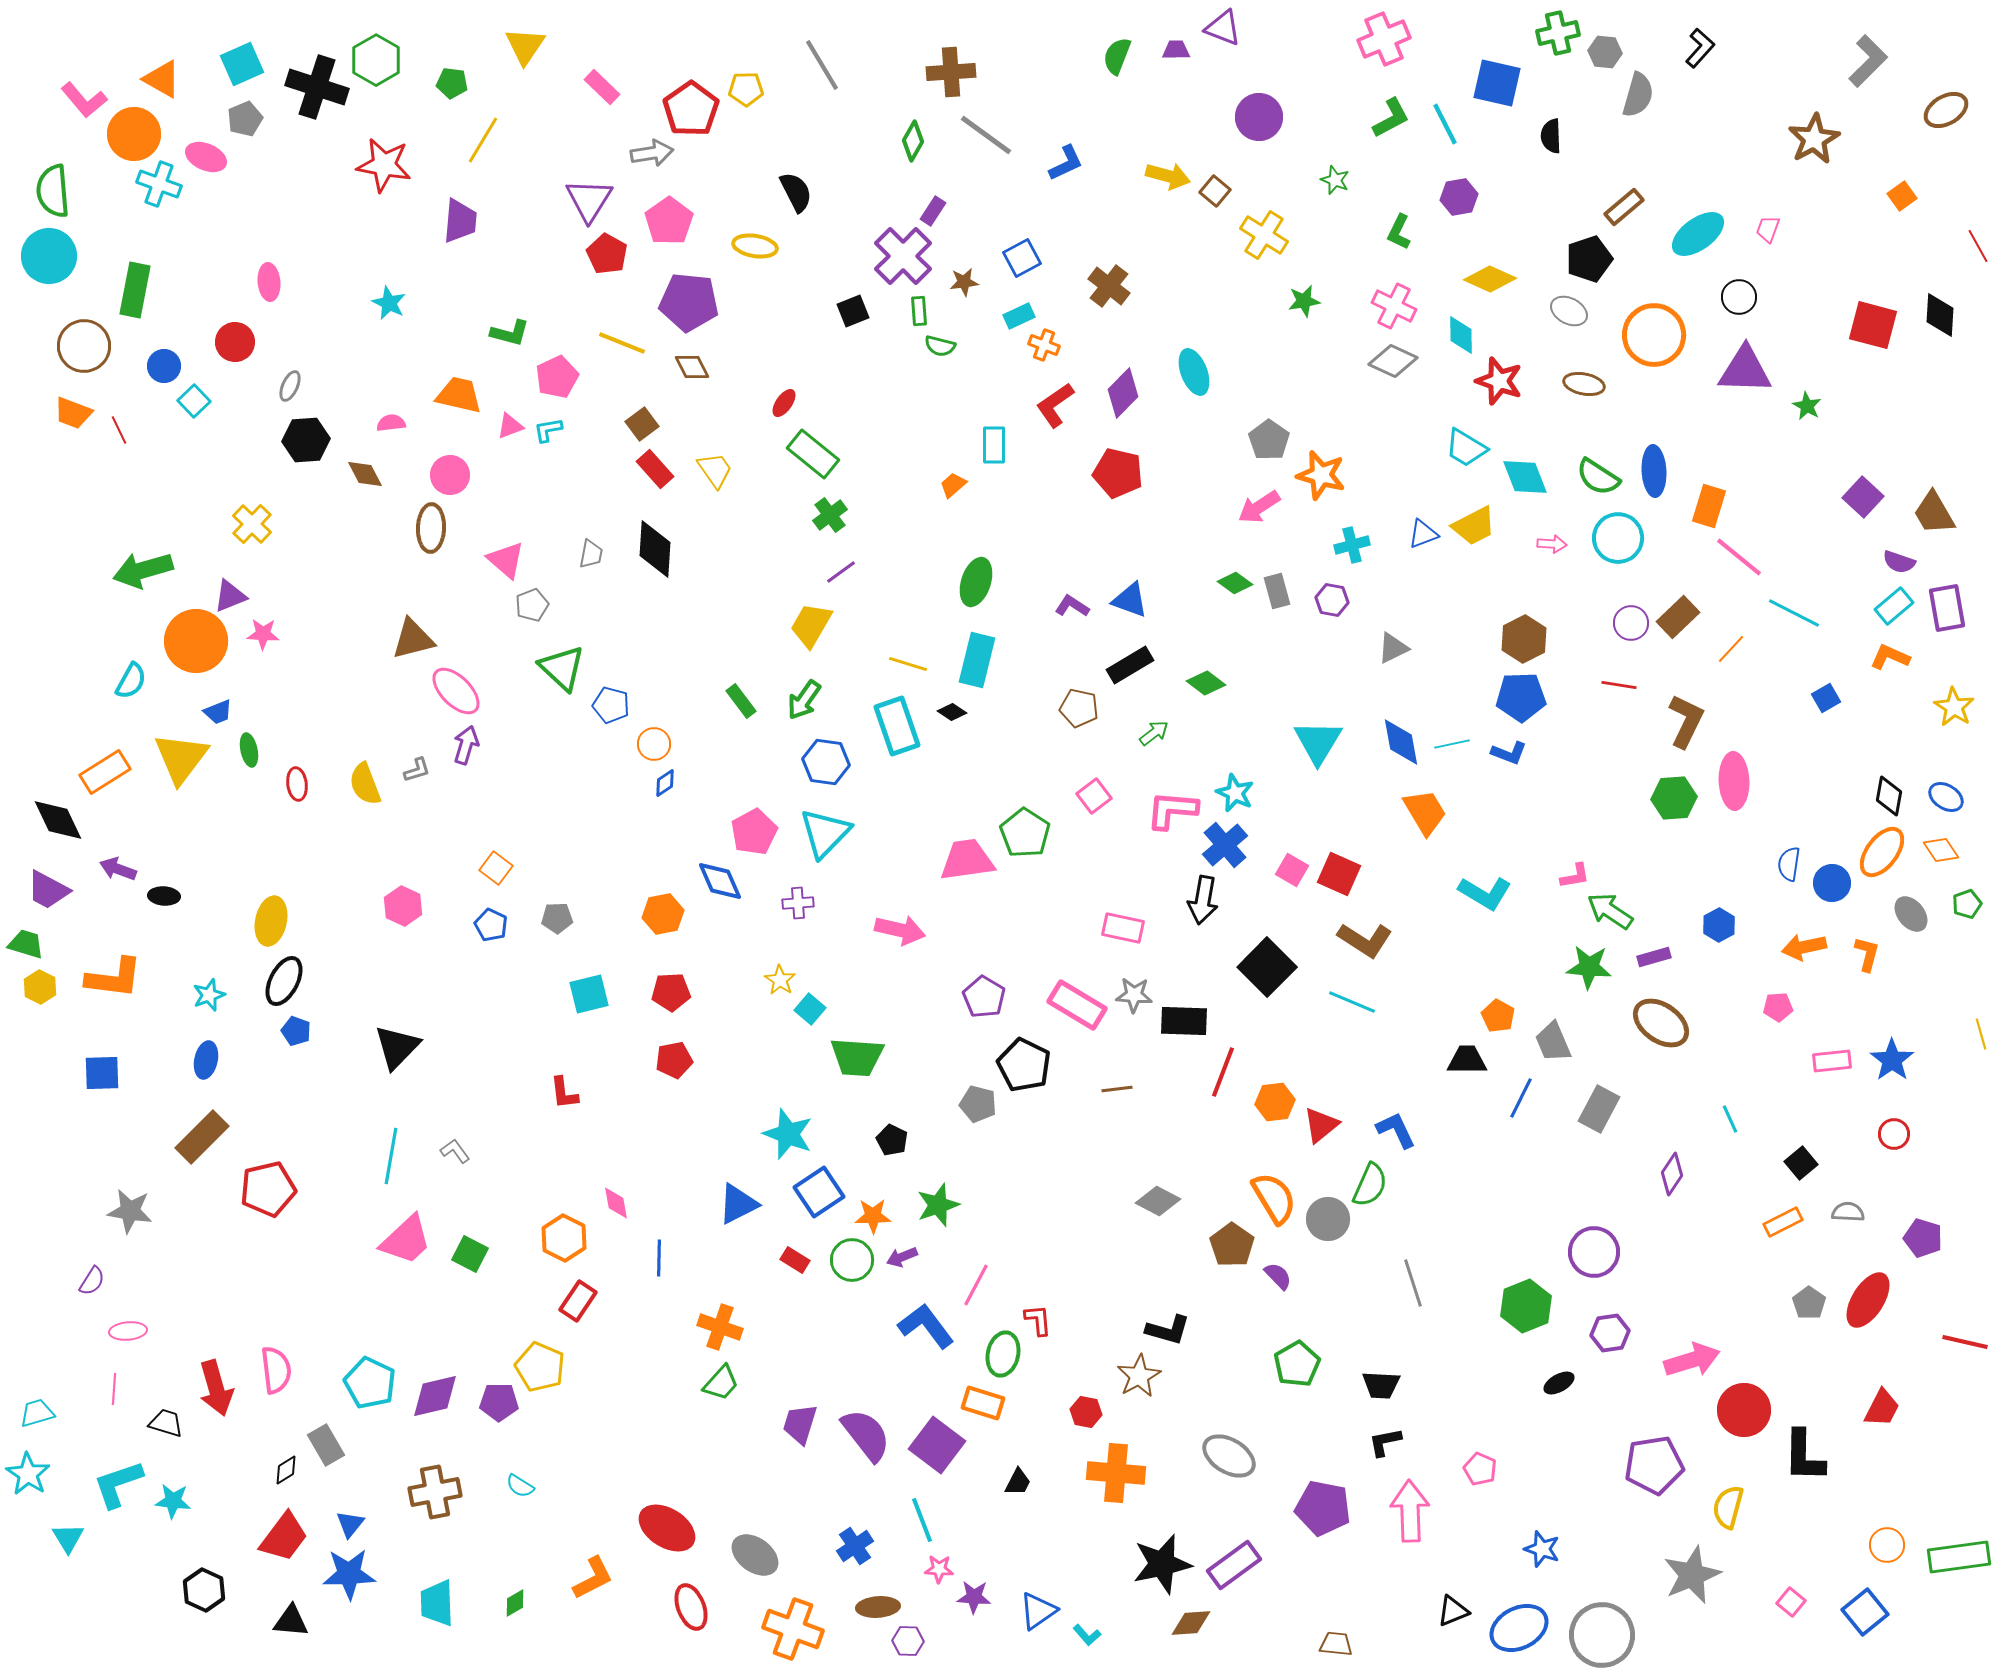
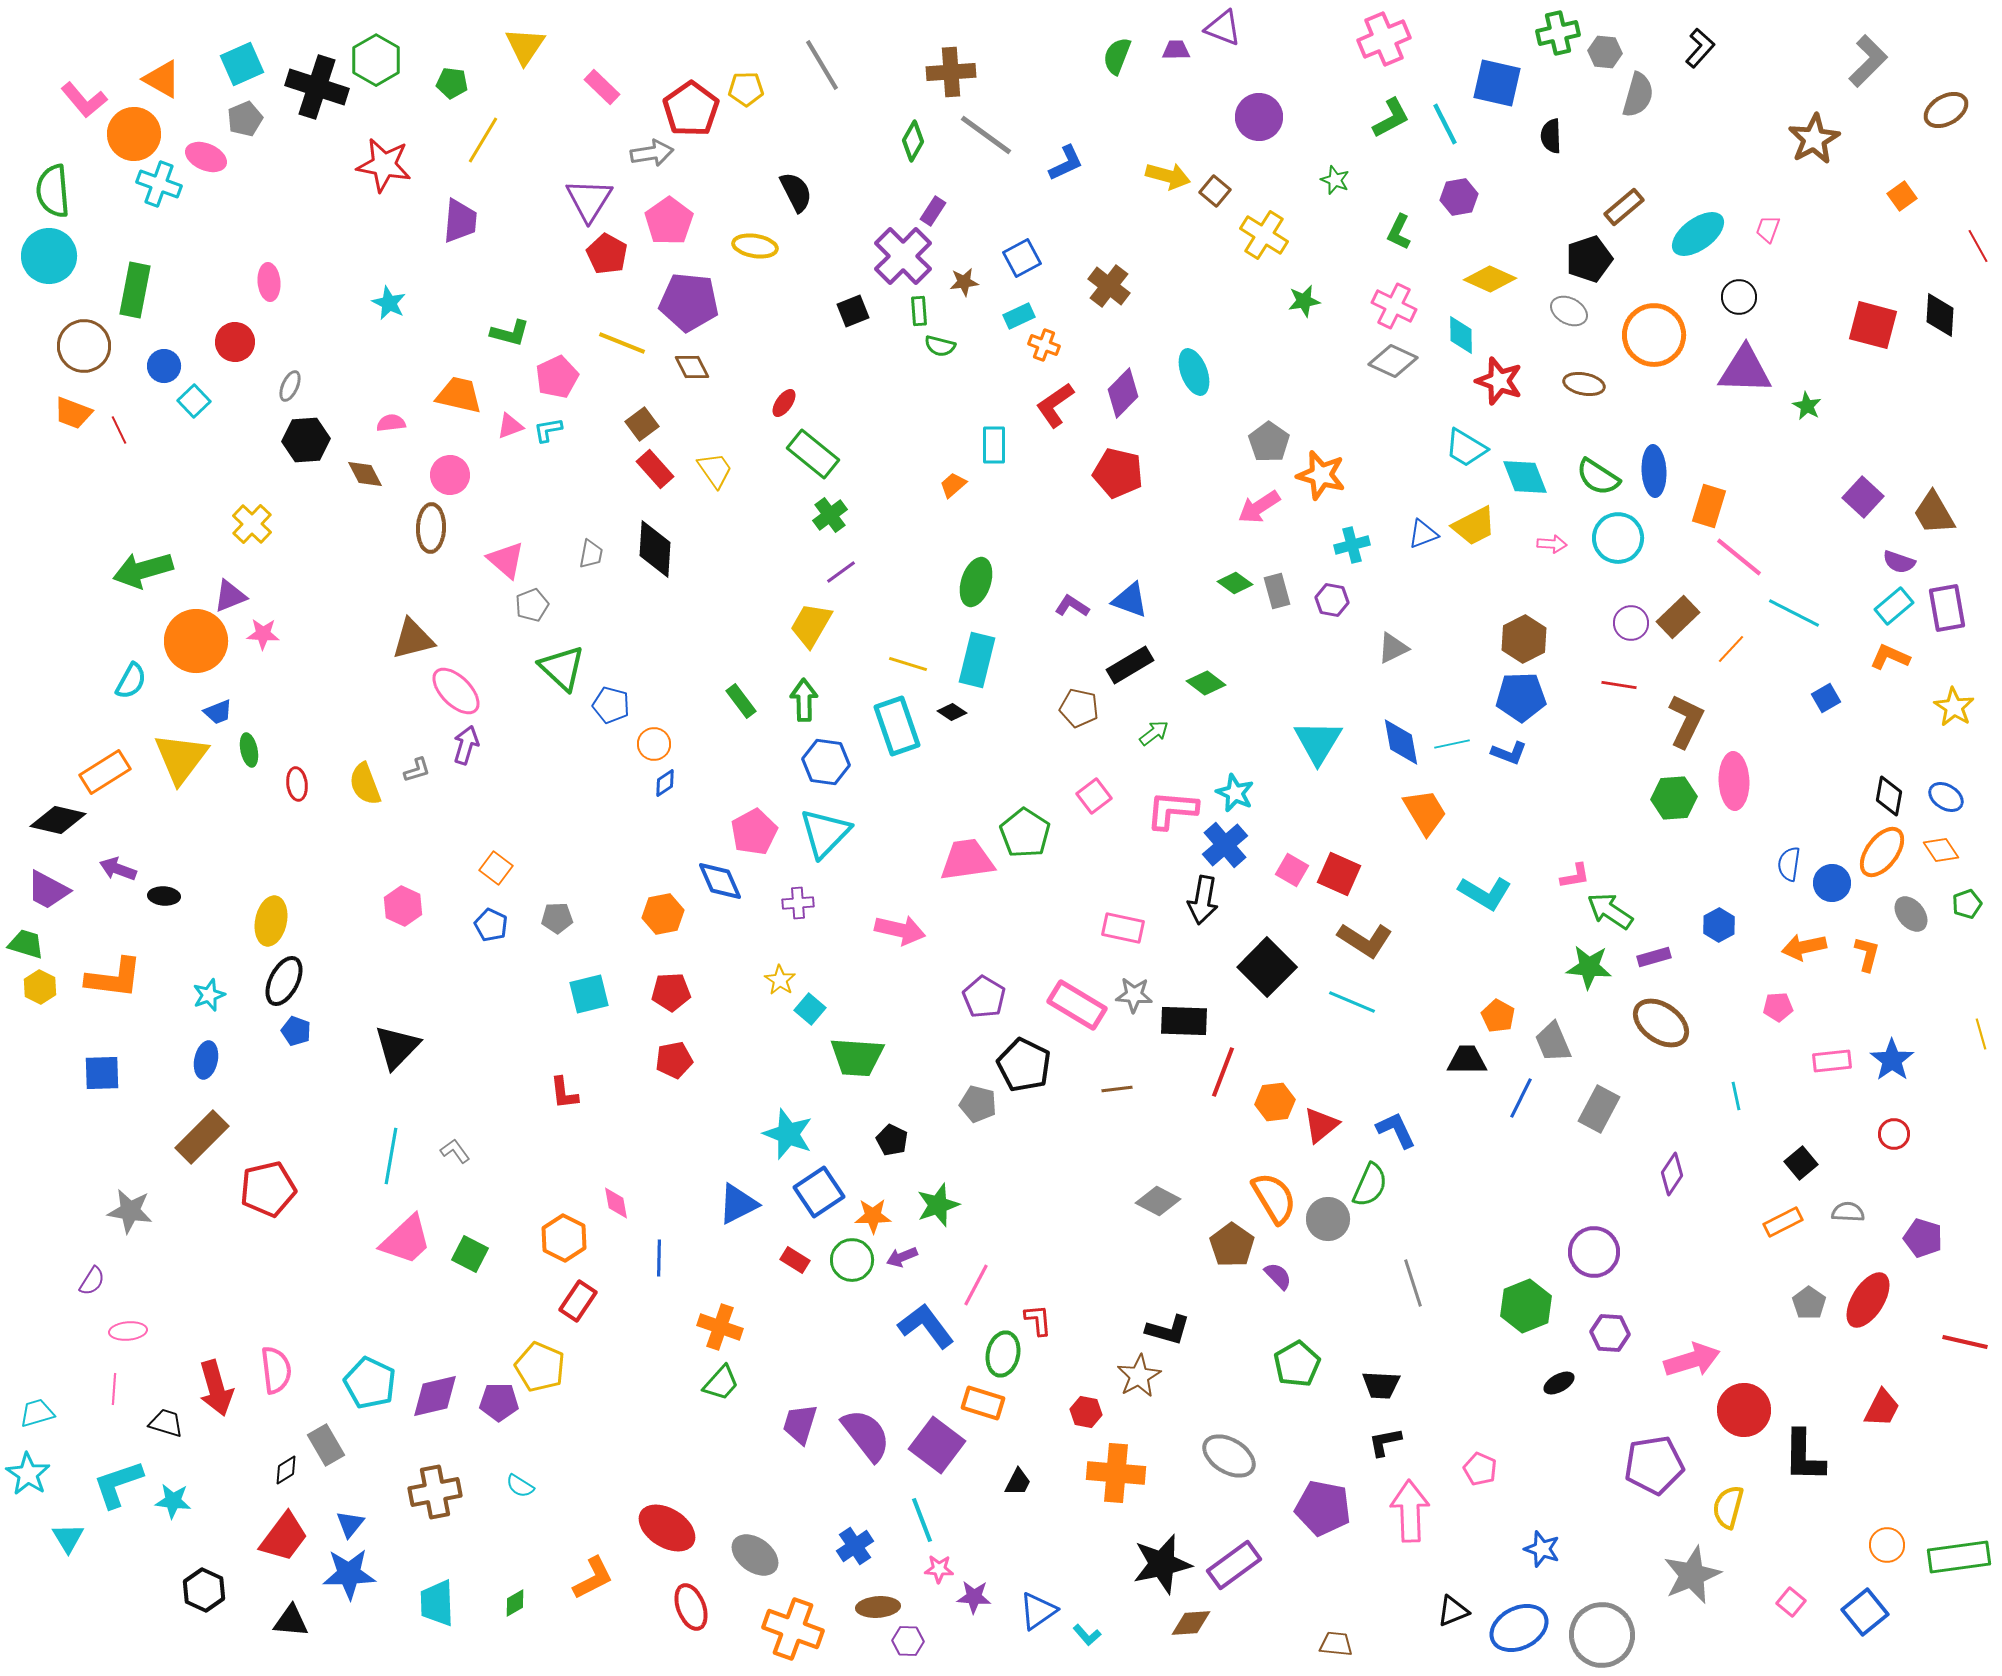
gray pentagon at (1269, 440): moved 2 px down
green arrow at (804, 700): rotated 144 degrees clockwise
black diamond at (58, 820): rotated 52 degrees counterclockwise
cyan line at (1730, 1119): moved 6 px right, 23 px up; rotated 12 degrees clockwise
purple hexagon at (1610, 1333): rotated 12 degrees clockwise
